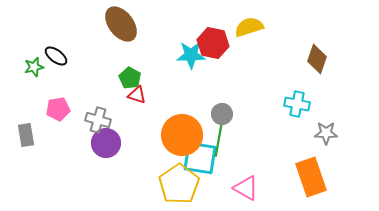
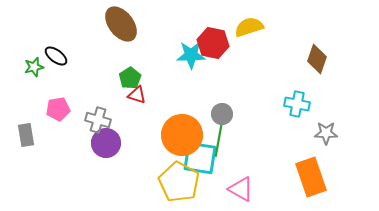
green pentagon: rotated 10 degrees clockwise
yellow pentagon: moved 2 px up; rotated 9 degrees counterclockwise
pink triangle: moved 5 px left, 1 px down
